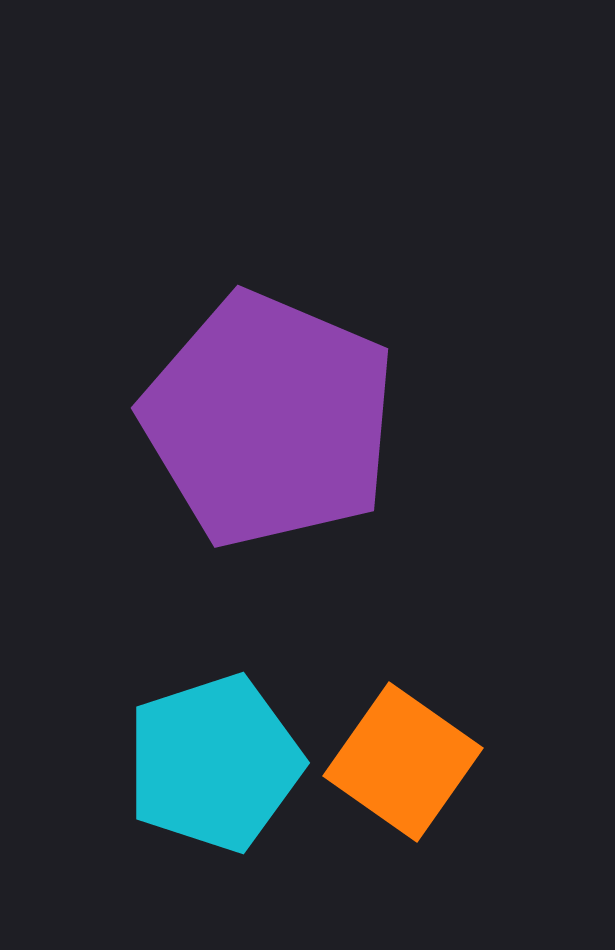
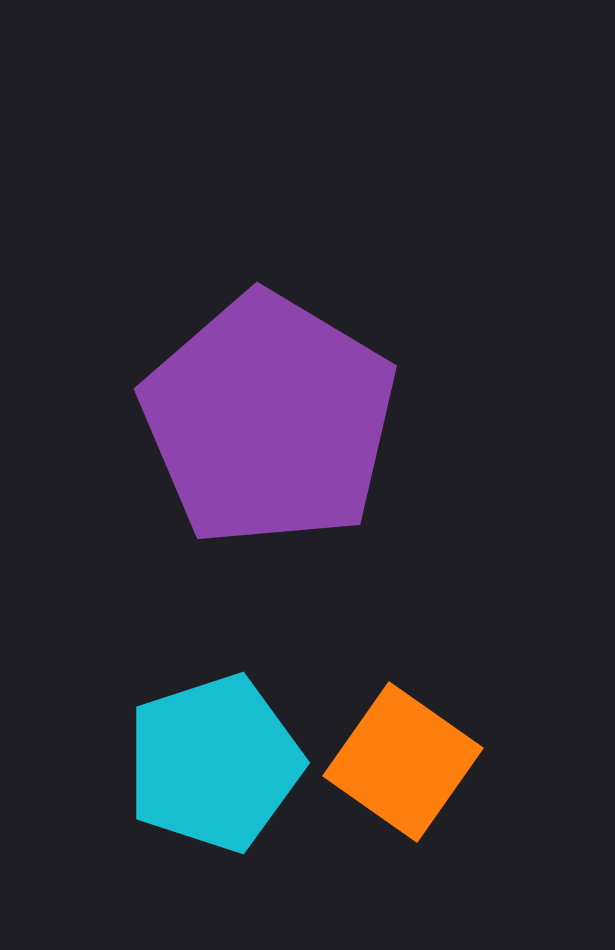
purple pentagon: rotated 8 degrees clockwise
